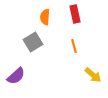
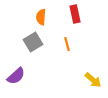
orange semicircle: moved 4 px left
orange line: moved 7 px left, 2 px up
yellow arrow: moved 5 px down
